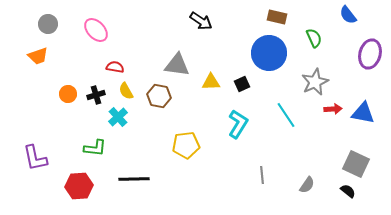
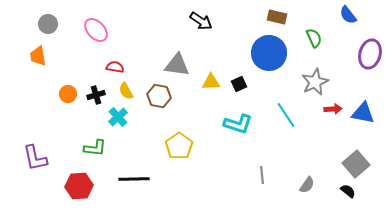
orange trapezoid: rotated 100 degrees clockwise
black square: moved 3 px left
cyan L-shape: rotated 76 degrees clockwise
yellow pentagon: moved 7 px left, 1 px down; rotated 28 degrees counterclockwise
gray square: rotated 24 degrees clockwise
